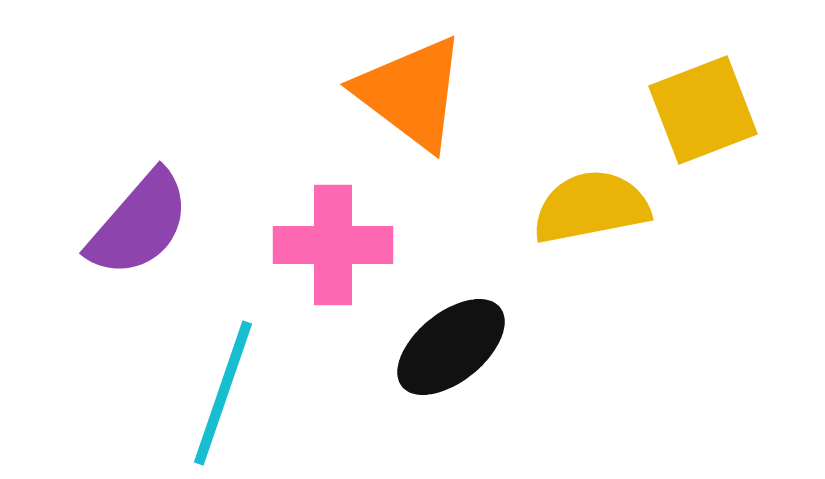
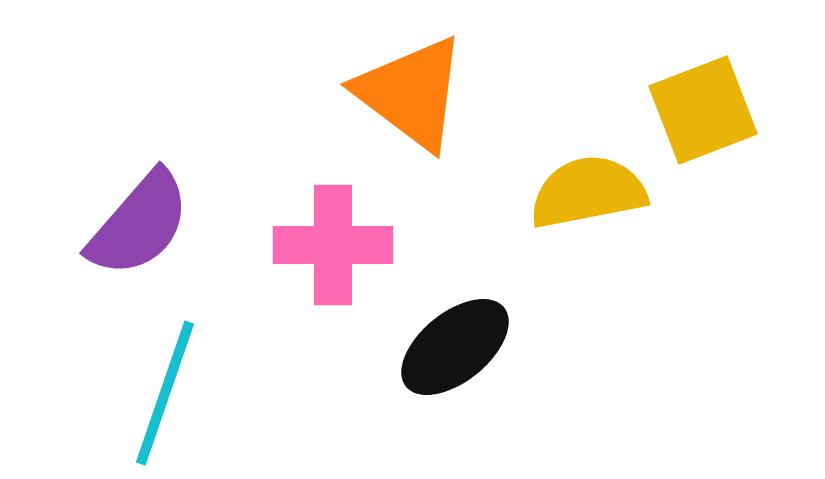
yellow semicircle: moved 3 px left, 15 px up
black ellipse: moved 4 px right
cyan line: moved 58 px left
